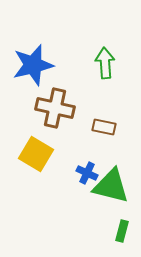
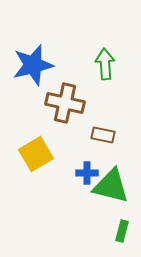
green arrow: moved 1 px down
brown cross: moved 10 px right, 5 px up
brown rectangle: moved 1 px left, 8 px down
yellow square: rotated 28 degrees clockwise
blue cross: rotated 25 degrees counterclockwise
